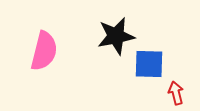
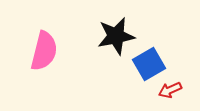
blue square: rotated 32 degrees counterclockwise
red arrow: moved 6 px left, 3 px up; rotated 100 degrees counterclockwise
